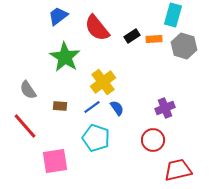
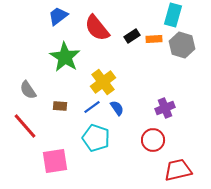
gray hexagon: moved 2 px left, 1 px up
